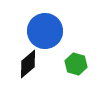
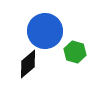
green hexagon: moved 1 px left, 12 px up
